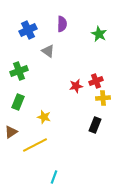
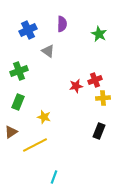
red cross: moved 1 px left, 1 px up
black rectangle: moved 4 px right, 6 px down
